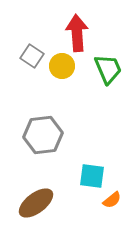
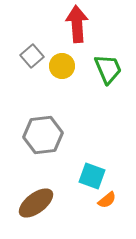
red arrow: moved 9 px up
gray square: rotated 15 degrees clockwise
cyan square: rotated 12 degrees clockwise
orange semicircle: moved 5 px left
